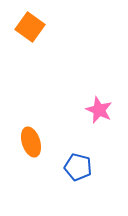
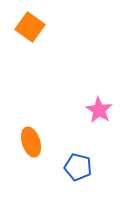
pink star: rotated 8 degrees clockwise
